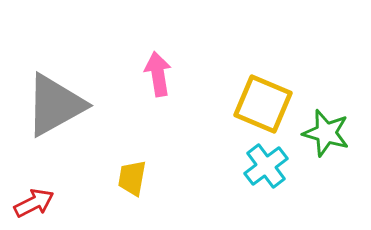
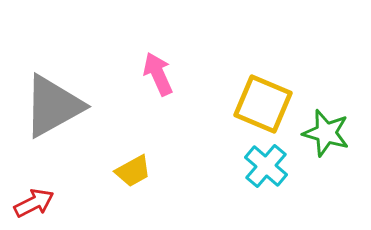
pink arrow: rotated 15 degrees counterclockwise
gray triangle: moved 2 px left, 1 px down
cyan cross: rotated 12 degrees counterclockwise
yellow trapezoid: moved 1 px right, 7 px up; rotated 129 degrees counterclockwise
